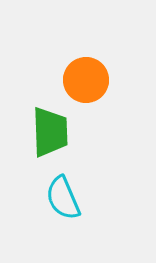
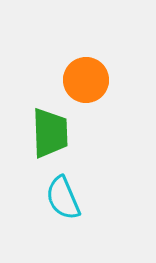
green trapezoid: moved 1 px down
